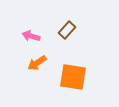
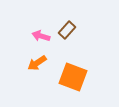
pink arrow: moved 10 px right
orange square: rotated 12 degrees clockwise
